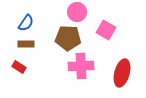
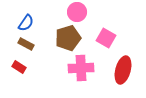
pink square: moved 8 px down
brown pentagon: rotated 20 degrees counterclockwise
brown rectangle: rotated 28 degrees clockwise
pink cross: moved 2 px down
red ellipse: moved 1 px right, 3 px up
